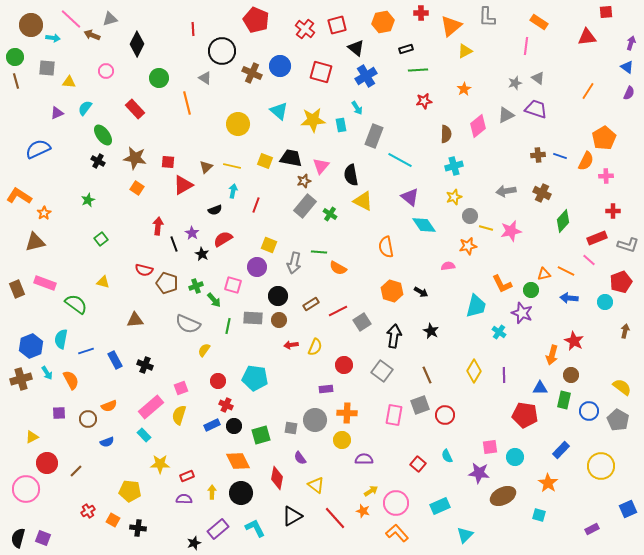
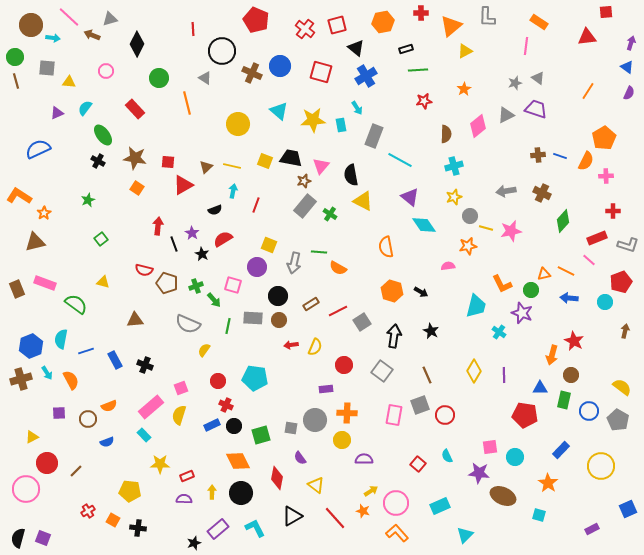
pink line at (71, 19): moved 2 px left, 2 px up
brown ellipse at (503, 496): rotated 50 degrees clockwise
